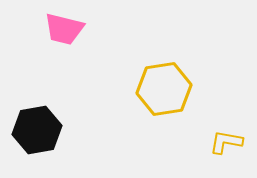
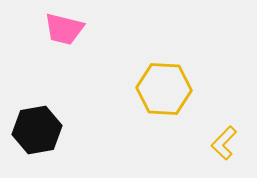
yellow hexagon: rotated 12 degrees clockwise
yellow L-shape: moved 2 px left, 1 px down; rotated 56 degrees counterclockwise
